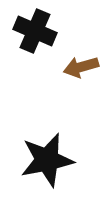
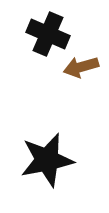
black cross: moved 13 px right, 3 px down
